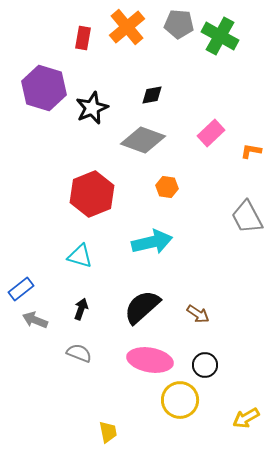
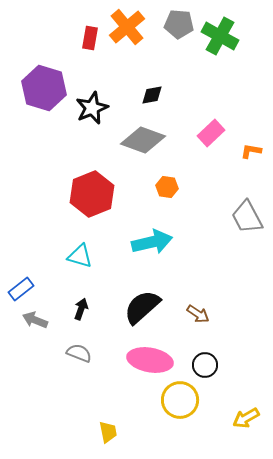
red rectangle: moved 7 px right
